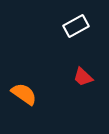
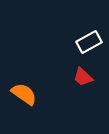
white rectangle: moved 13 px right, 16 px down
